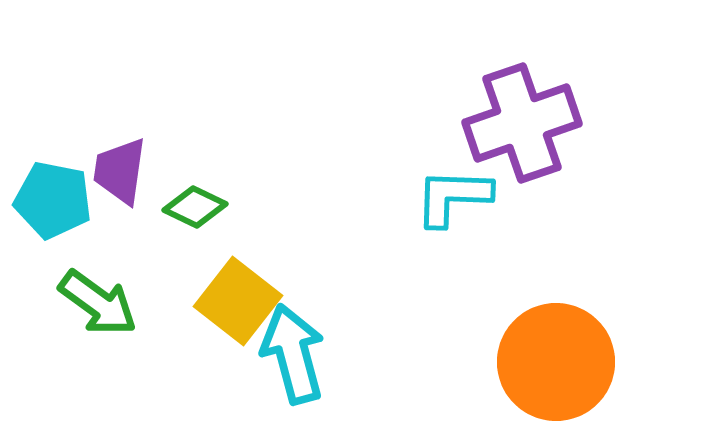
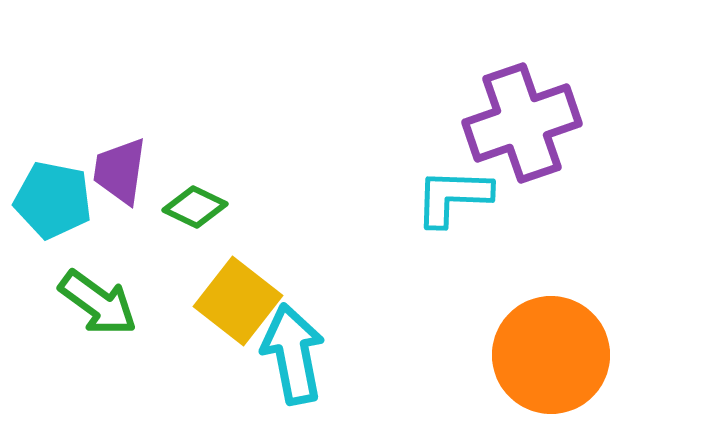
cyan arrow: rotated 4 degrees clockwise
orange circle: moved 5 px left, 7 px up
